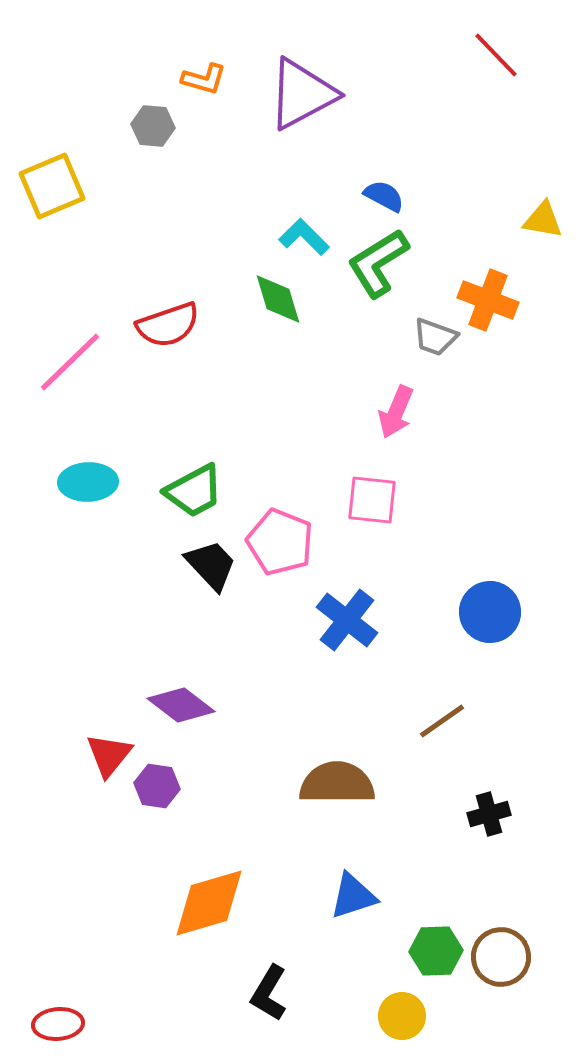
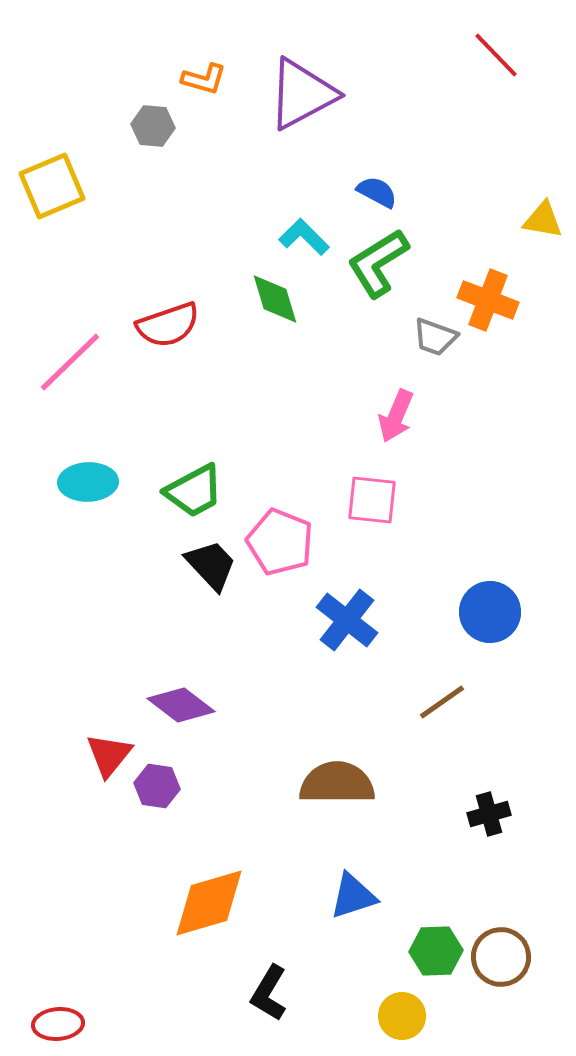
blue semicircle: moved 7 px left, 4 px up
green diamond: moved 3 px left
pink arrow: moved 4 px down
brown line: moved 19 px up
